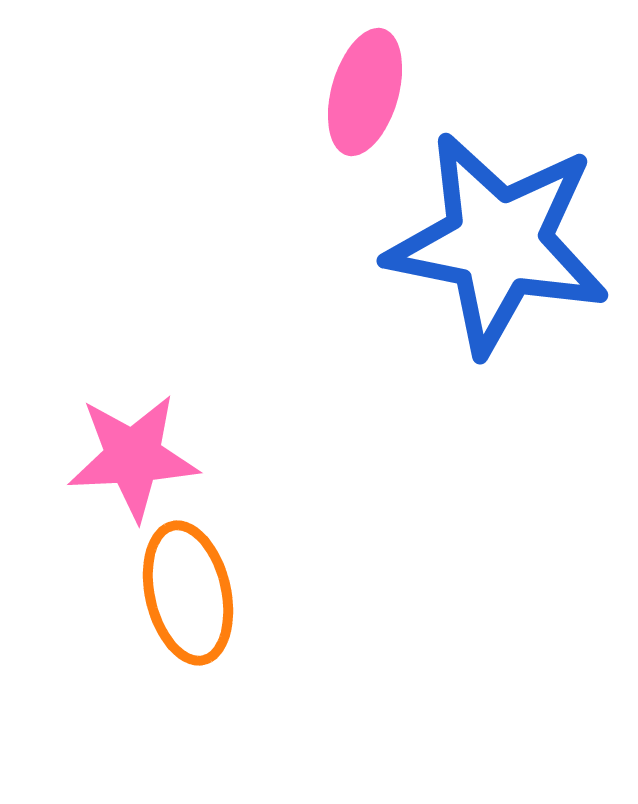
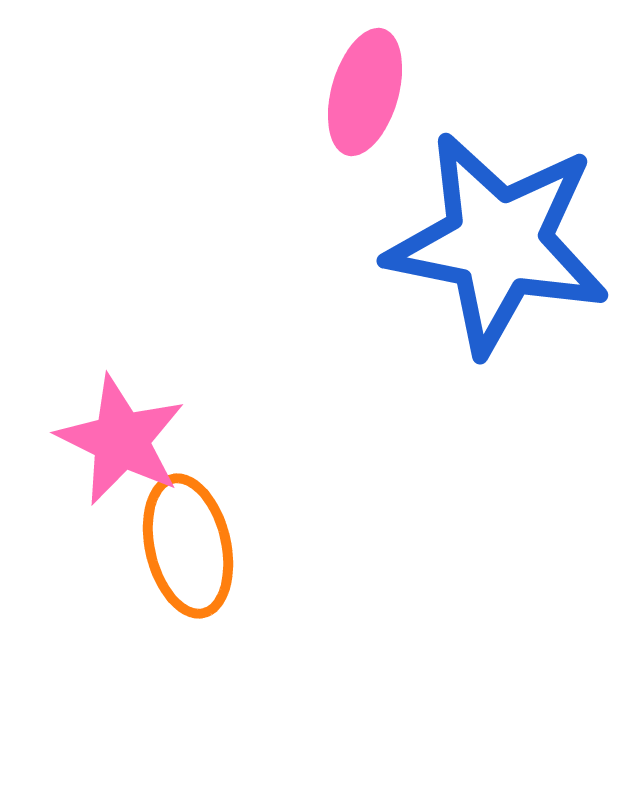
pink star: moved 12 px left, 17 px up; rotated 29 degrees clockwise
orange ellipse: moved 47 px up
